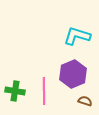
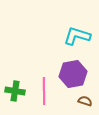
purple hexagon: rotated 12 degrees clockwise
